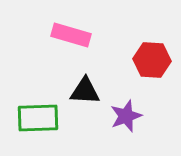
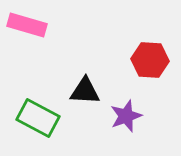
pink rectangle: moved 44 px left, 10 px up
red hexagon: moved 2 px left
green rectangle: rotated 30 degrees clockwise
